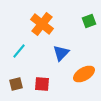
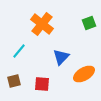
green square: moved 2 px down
blue triangle: moved 4 px down
brown square: moved 2 px left, 3 px up
